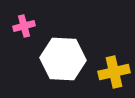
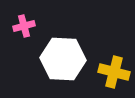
yellow cross: rotated 28 degrees clockwise
